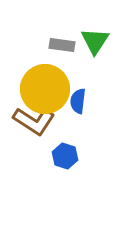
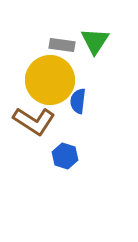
yellow circle: moved 5 px right, 9 px up
